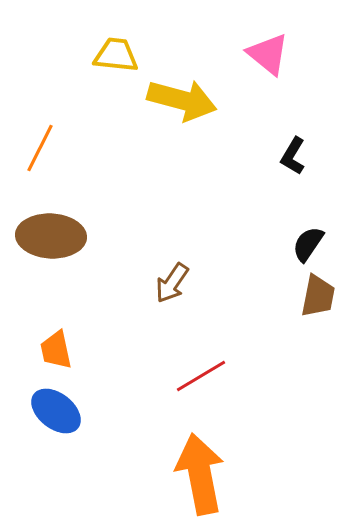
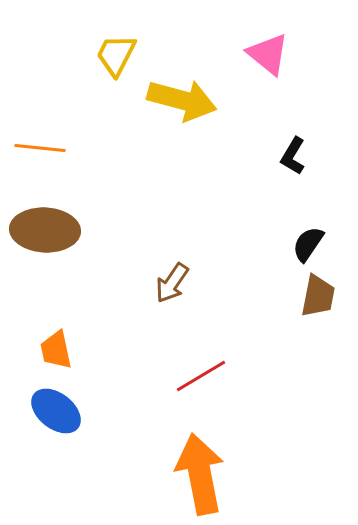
yellow trapezoid: rotated 69 degrees counterclockwise
orange line: rotated 69 degrees clockwise
brown ellipse: moved 6 px left, 6 px up
